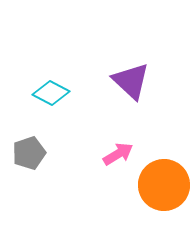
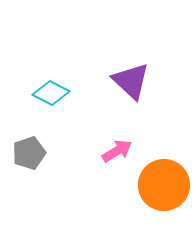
pink arrow: moved 1 px left, 3 px up
